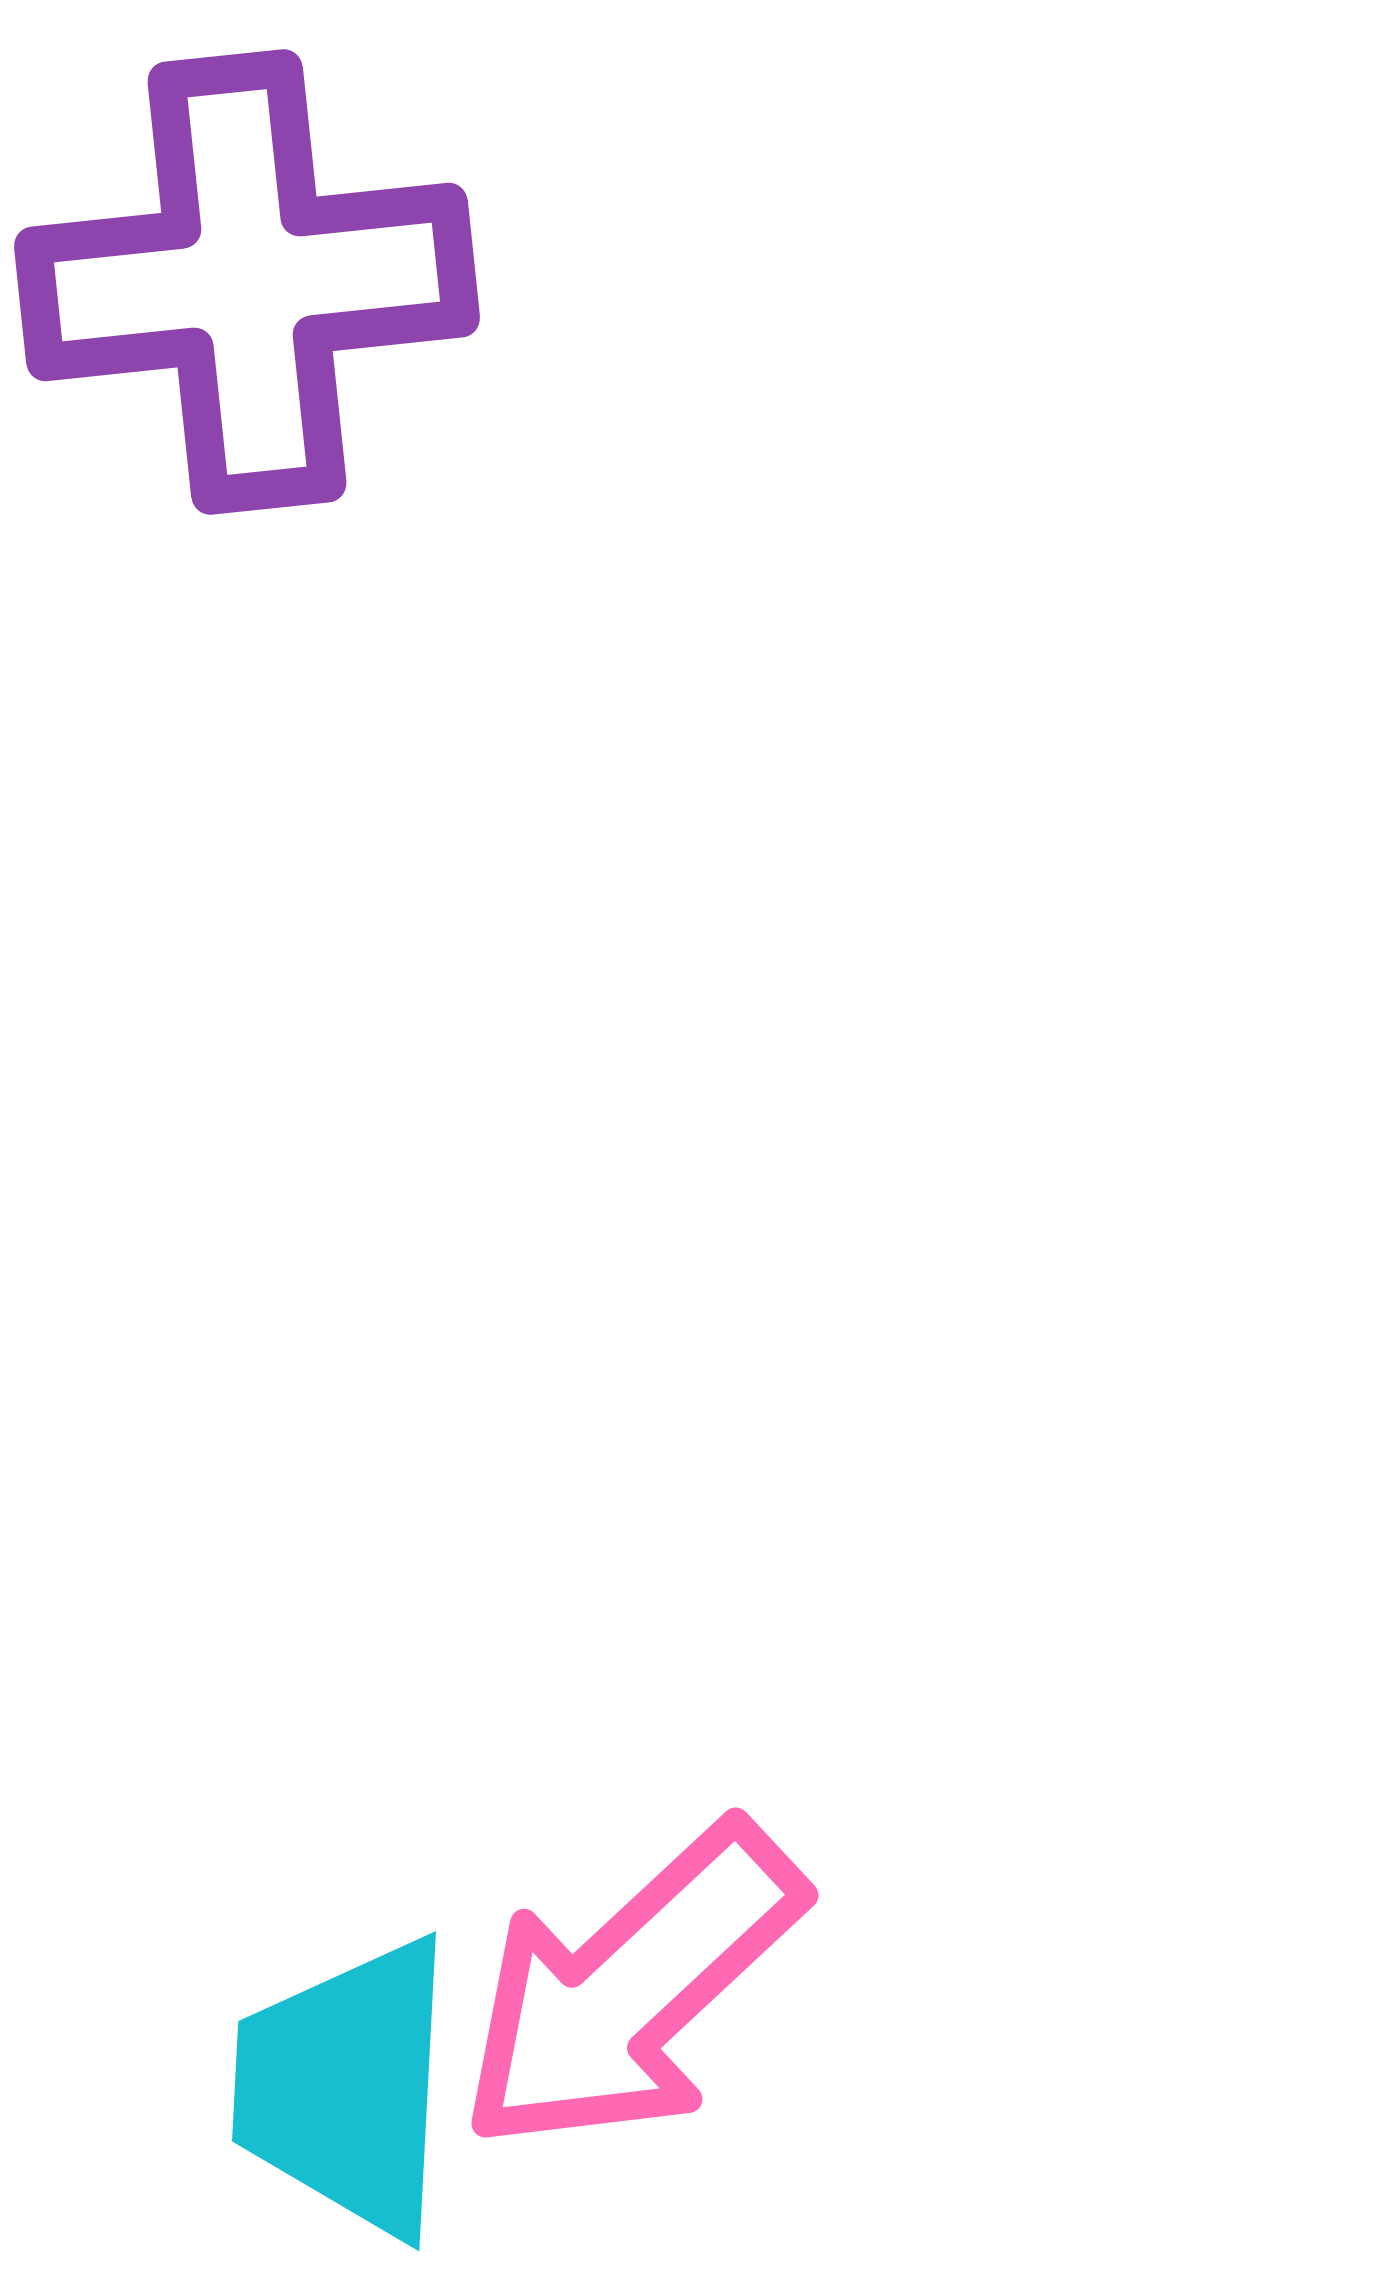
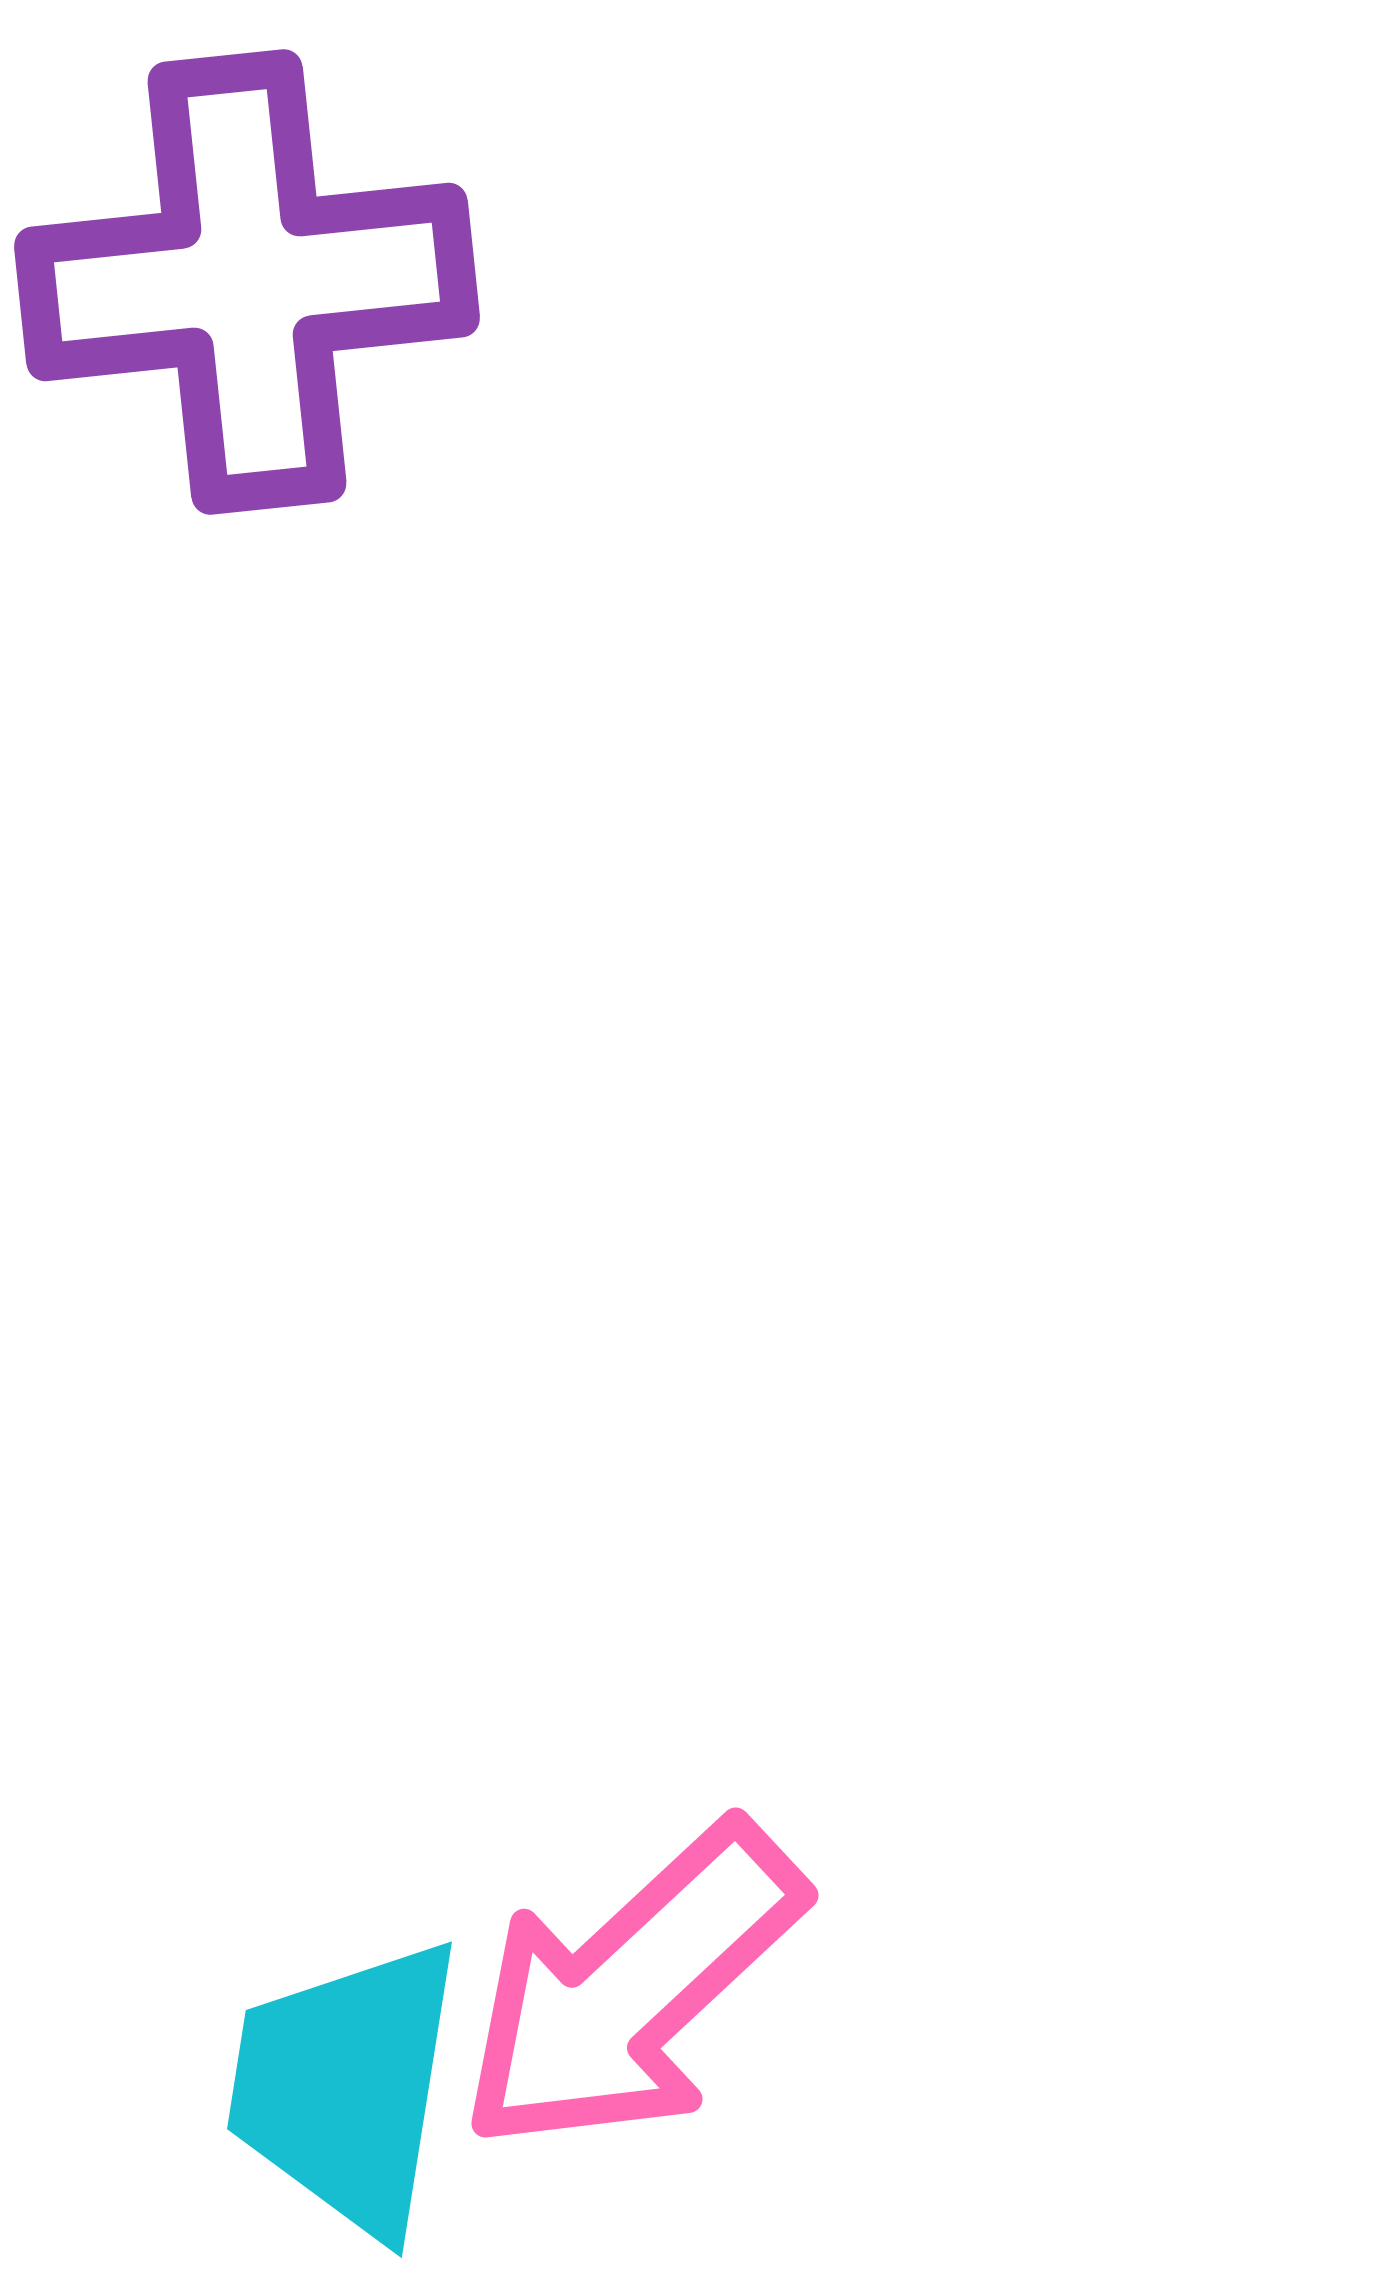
cyan trapezoid: rotated 6 degrees clockwise
